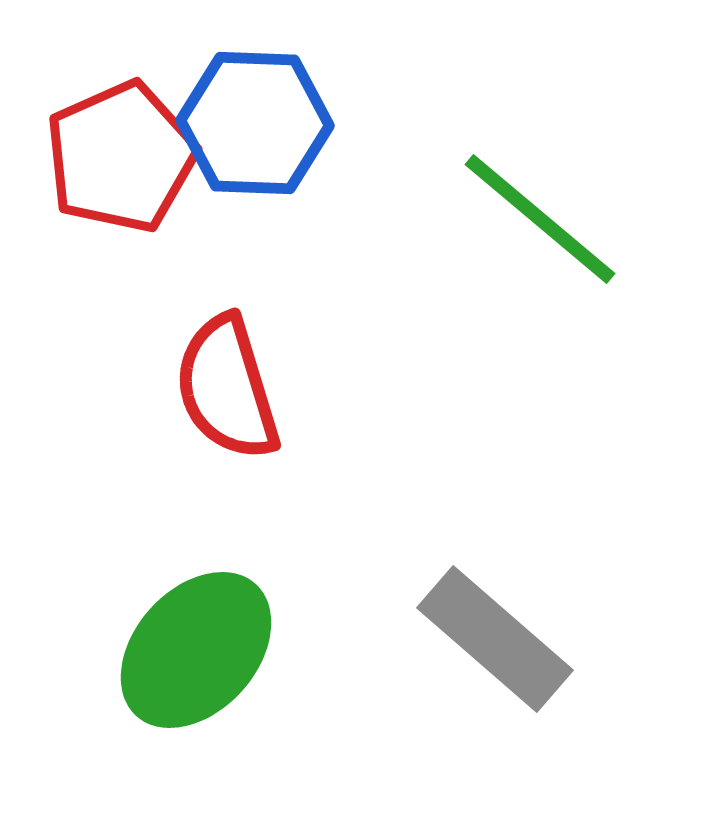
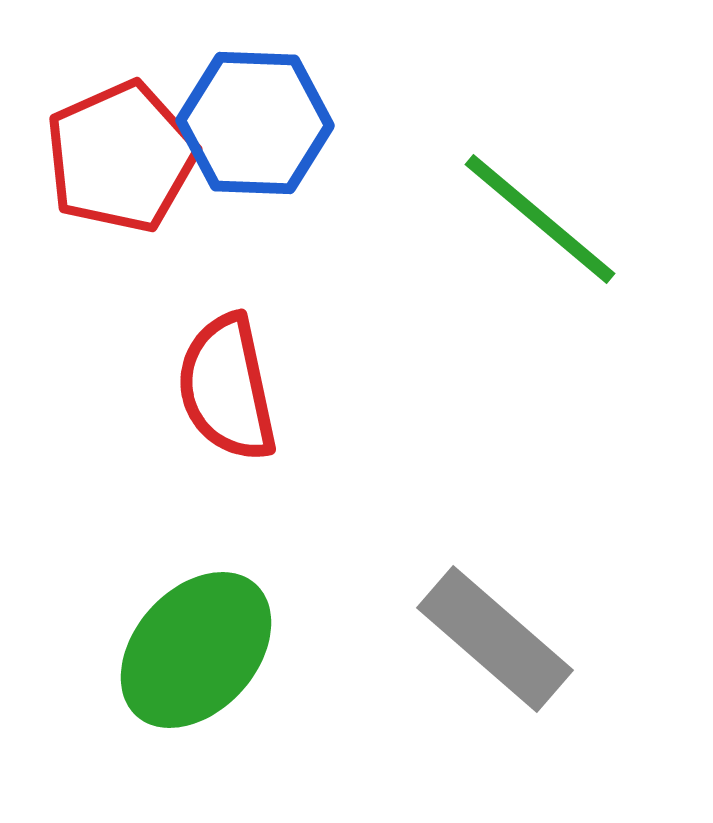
red semicircle: rotated 5 degrees clockwise
